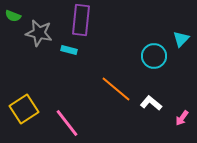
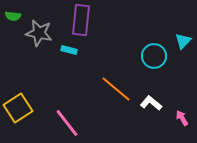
green semicircle: rotated 14 degrees counterclockwise
cyan triangle: moved 2 px right, 2 px down
yellow square: moved 6 px left, 1 px up
pink arrow: rotated 112 degrees clockwise
